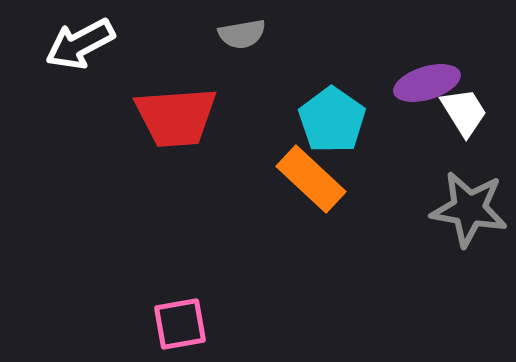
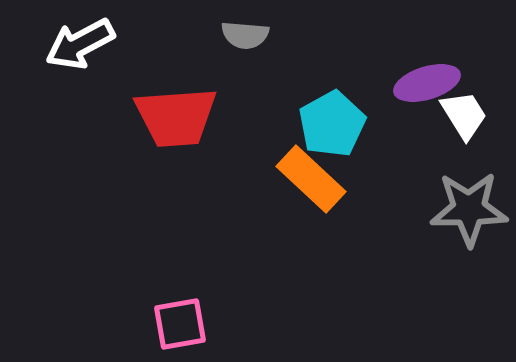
gray semicircle: moved 3 px right, 1 px down; rotated 15 degrees clockwise
white trapezoid: moved 3 px down
cyan pentagon: moved 4 px down; rotated 8 degrees clockwise
gray star: rotated 10 degrees counterclockwise
